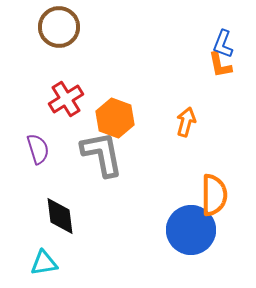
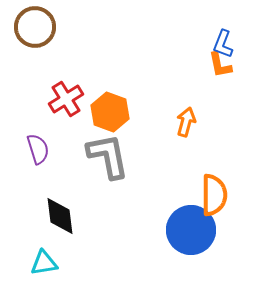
brown circle: moved 24 px left
orange hexagon: moved 5 px left, 6 px up
gray L-shape: moved 6 px right, 2 px down
